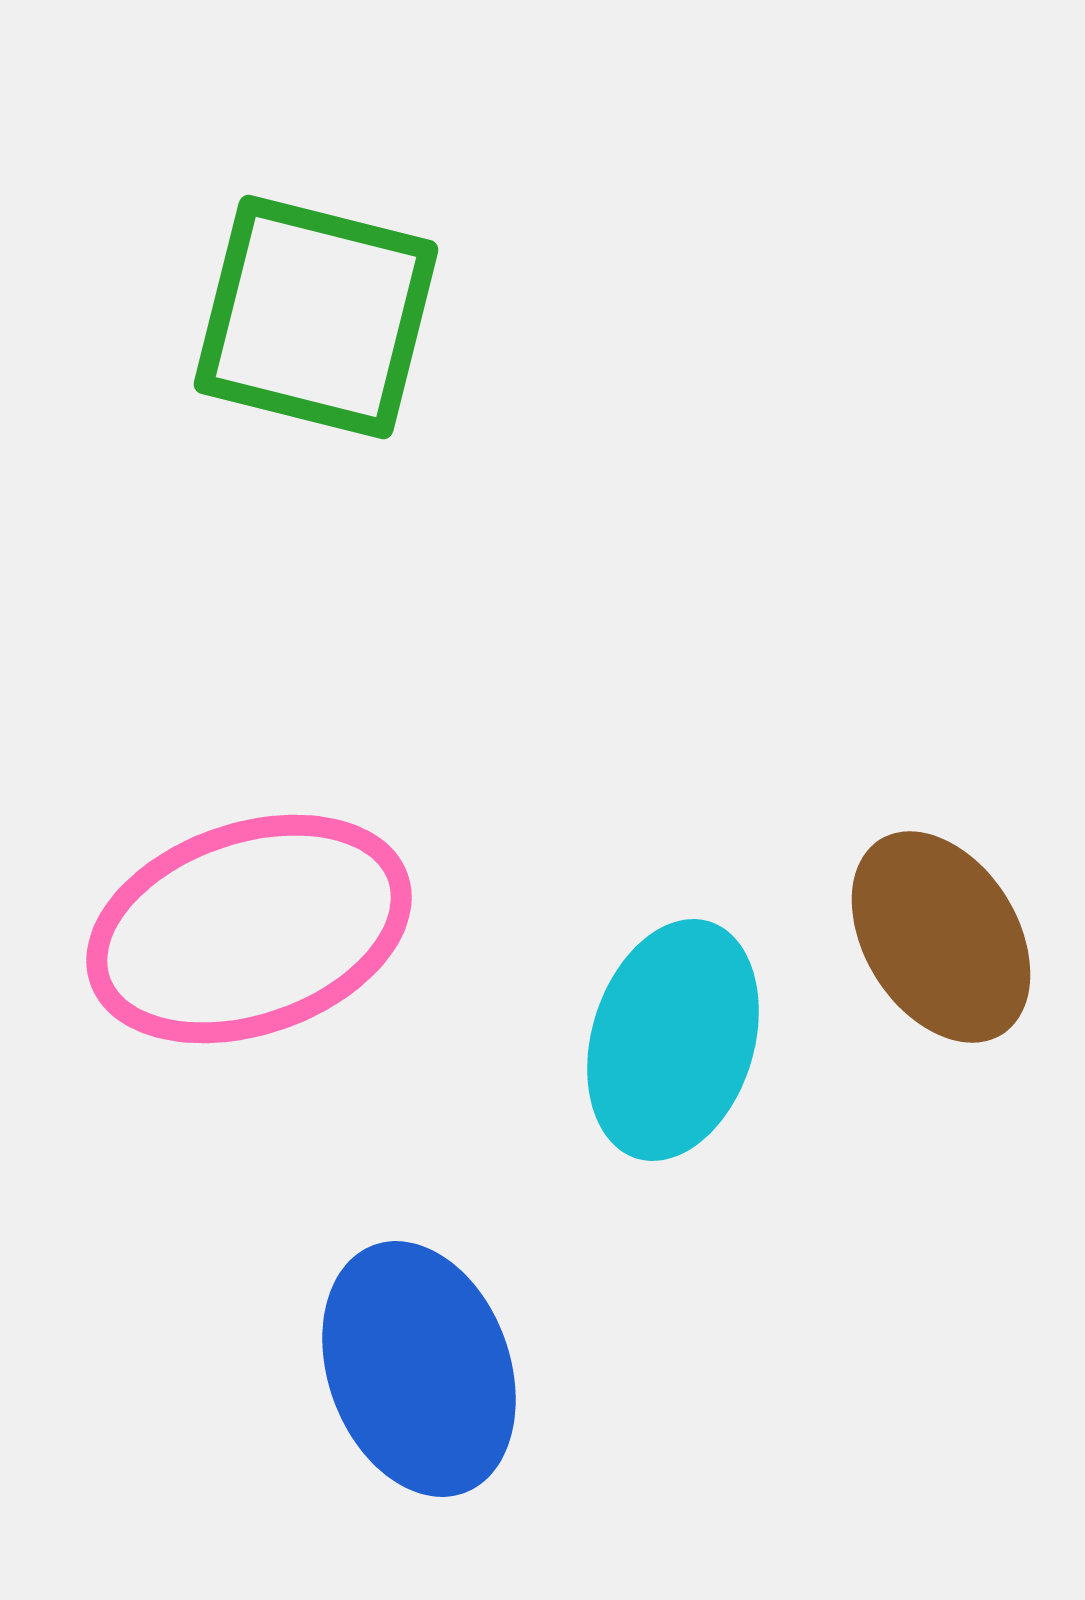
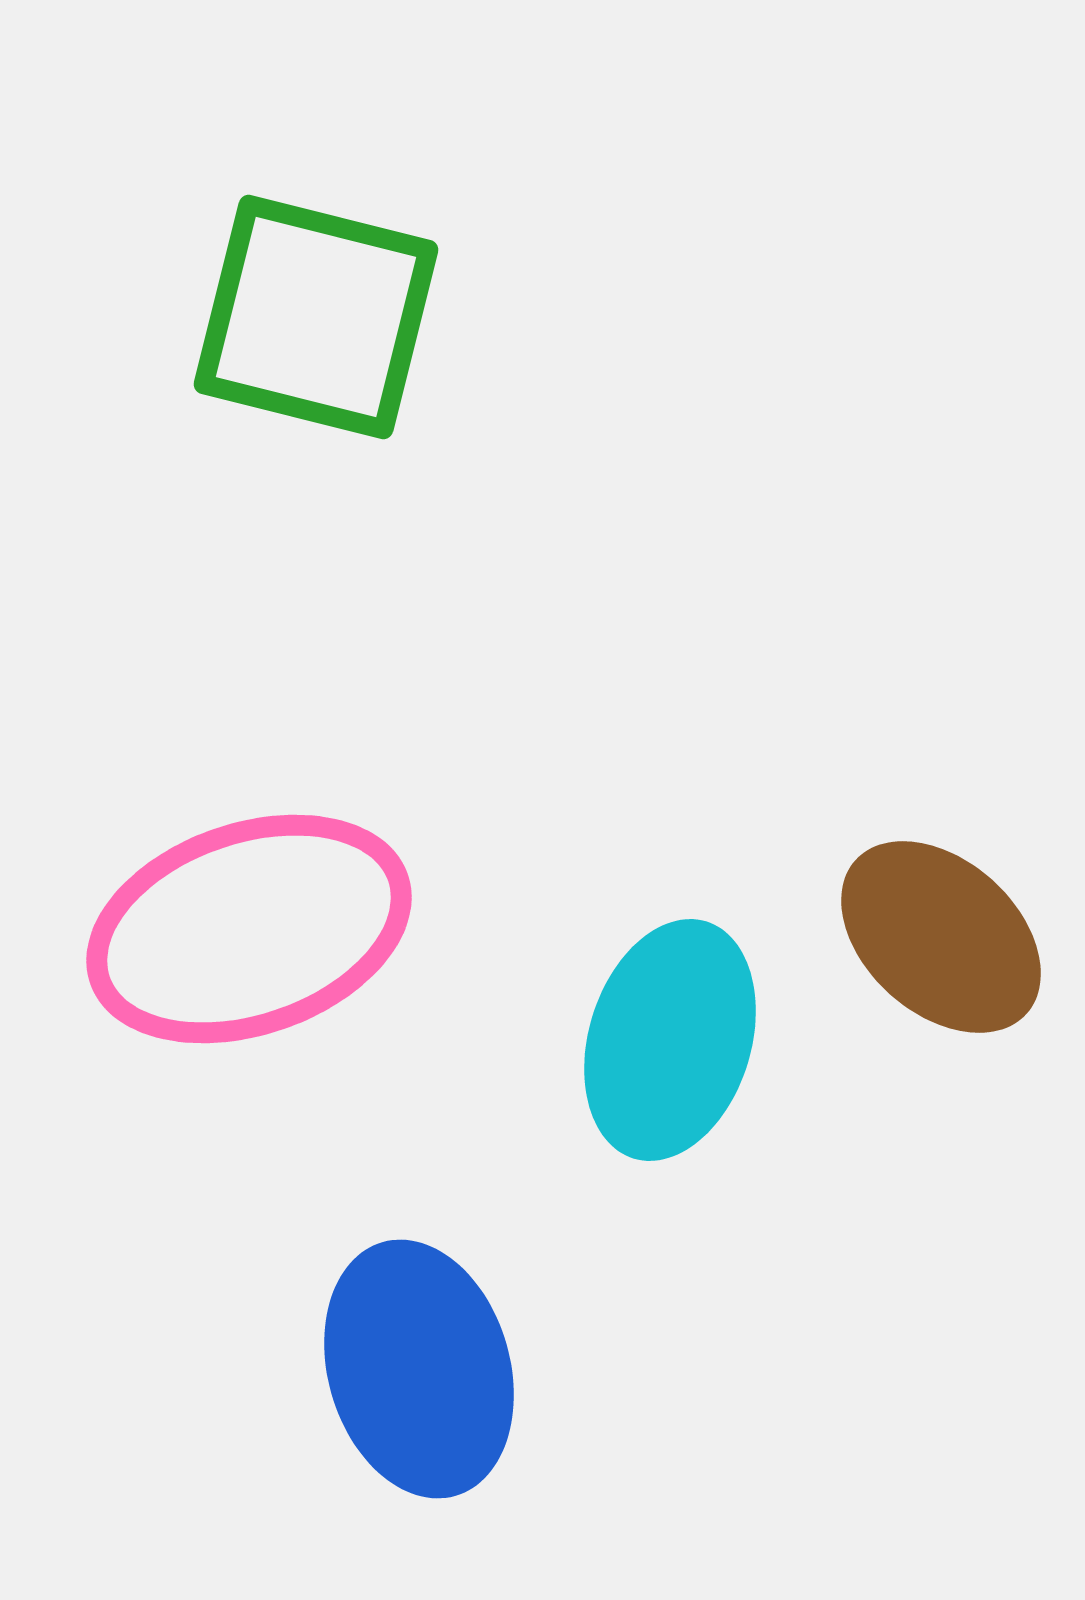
brown ellipse: rotated 16 degrees counterclockwise
cyan ellipse: moved 3 px left
blue ellipse: rotated 4 degrees clockwise
